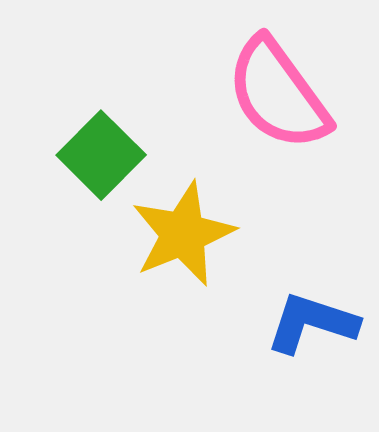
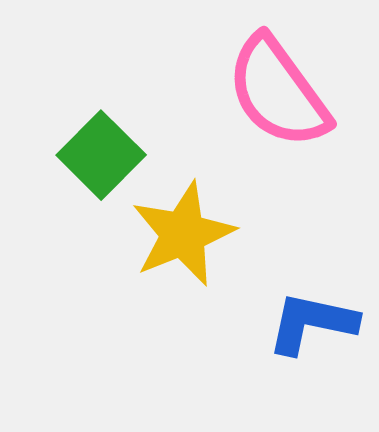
pink semicircle: moved 2 px up
blue L-shape: rotated 6 degrees counterclockwise
